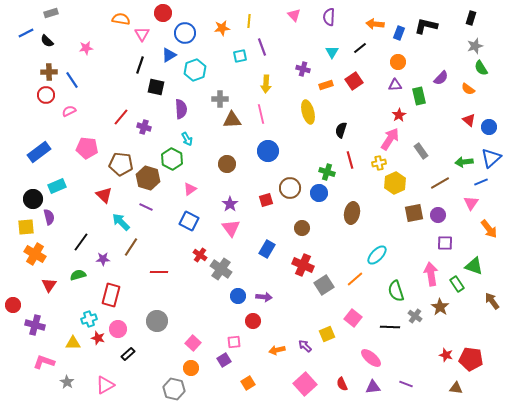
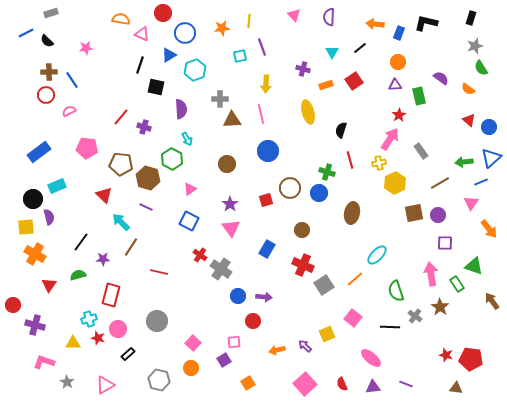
black L-shape at (426, 26): moved 3 px up
pink triangle at (142, 34): rotated 35 degrees counterclockwise
purple semicircle at (441, 78): rotated 98 degrees counterclockwise
brown circle at (302, 228): moved 2 px down
red line at (159, 272): rotated 12 degrees clockwise
gray hexagon at (174, 389): moved 15 px left, 9 px up
